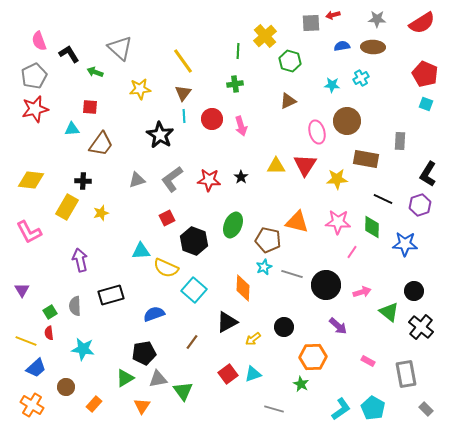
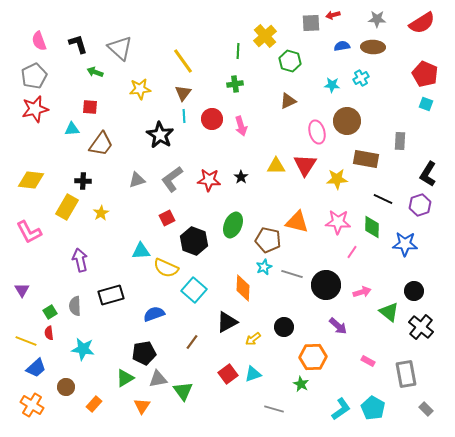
black L-shape at (69, 54): moved 9 px right, 10 px up; rotated 15 degrees clockwise
yellow star at (101, 213): rotated 14 degrees counterclockwise
